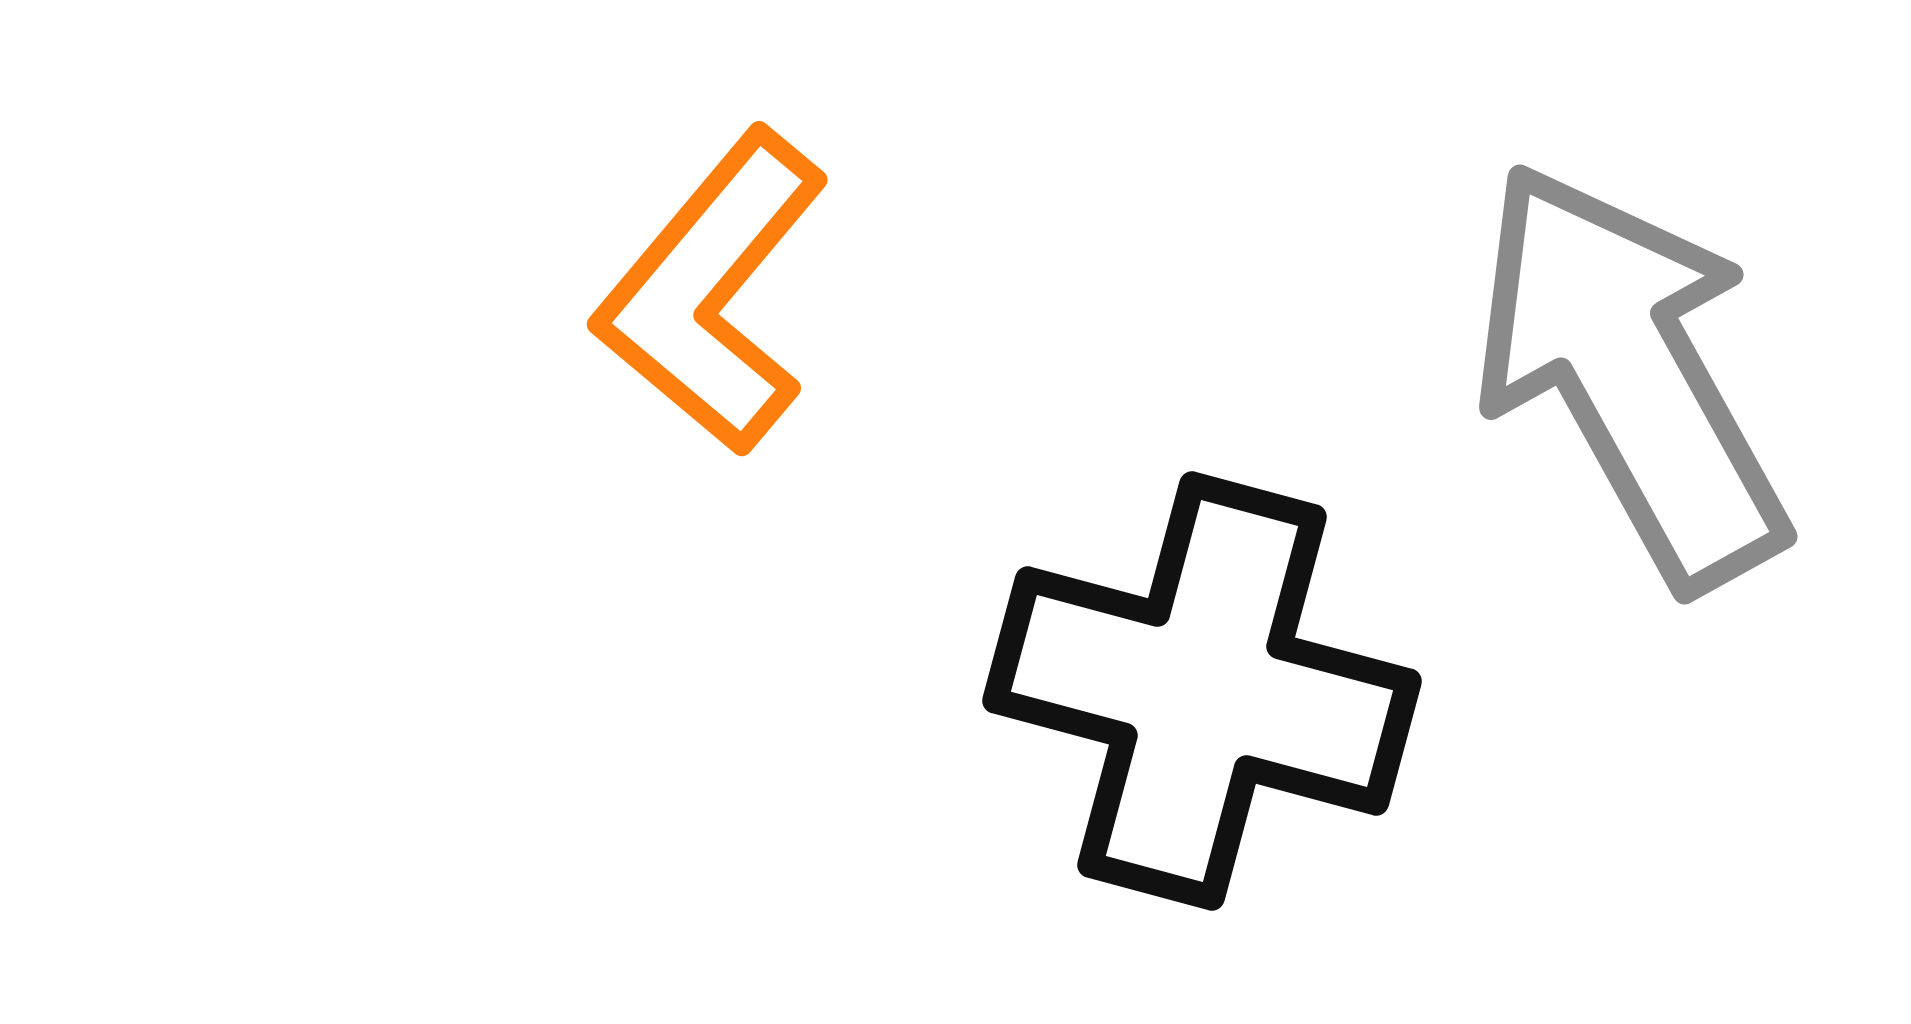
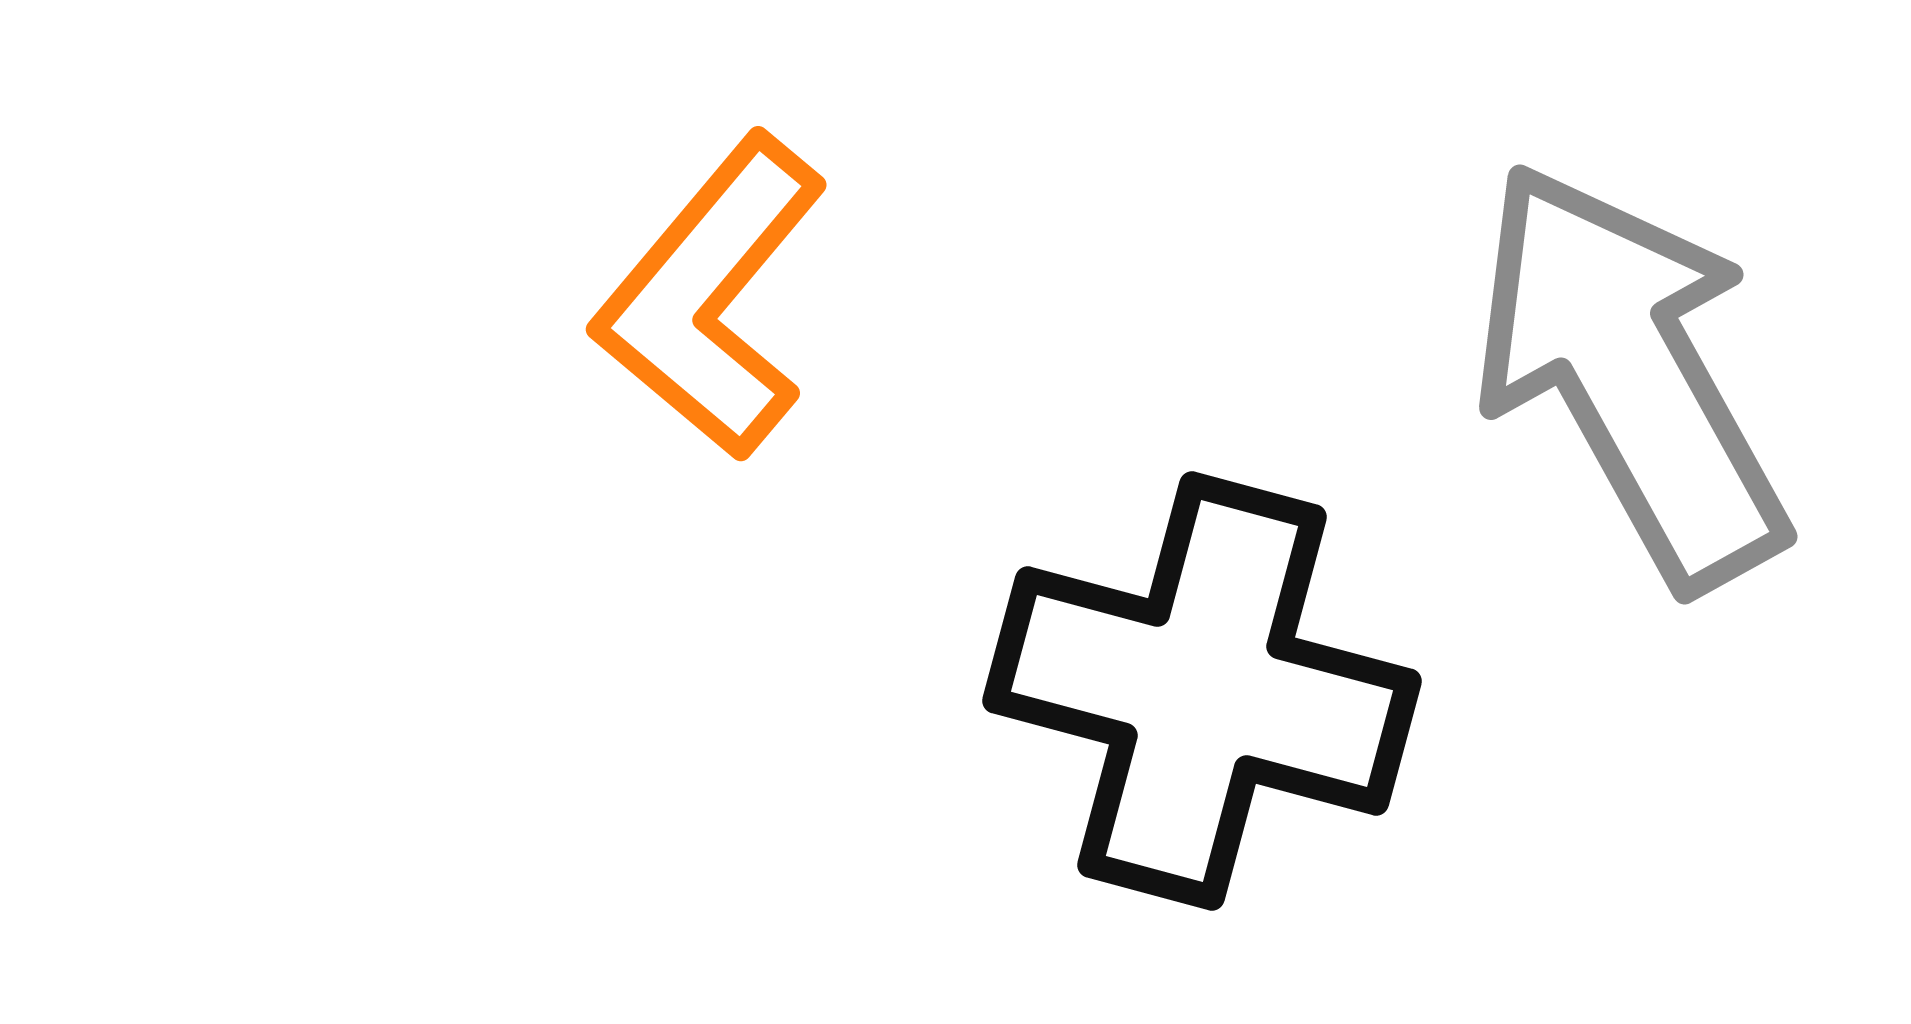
orange L-shape: moved 1 px left, 5 px down
